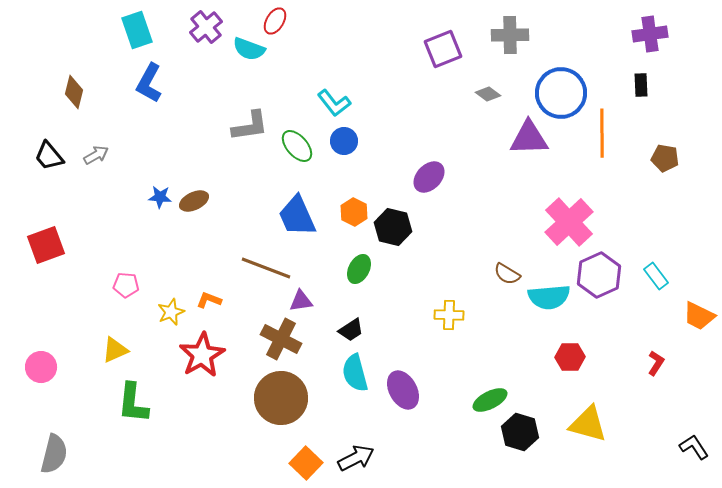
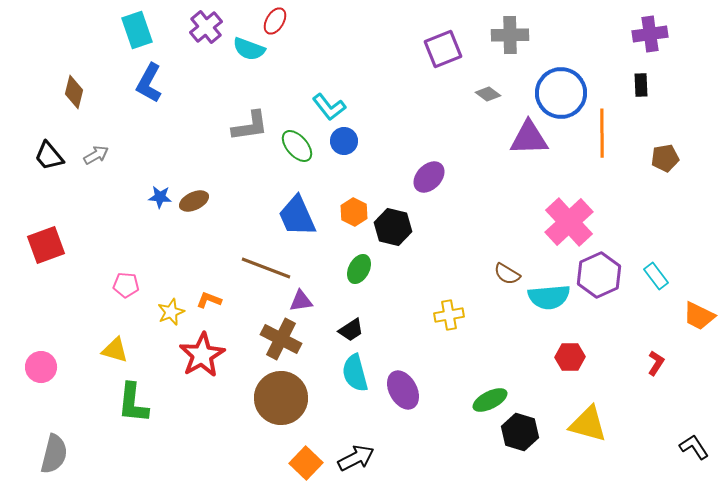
cyan L-shape at (334, 103): moved 5 px left, 4 px down
brown pentagon at (665, 158): rotated 20 degrees counterclockwise
yellow cross at (449, 315): rotated 12 degrees counterclockwise
yellow triangle at (115, 350): rotated 40 degrees clockwise
